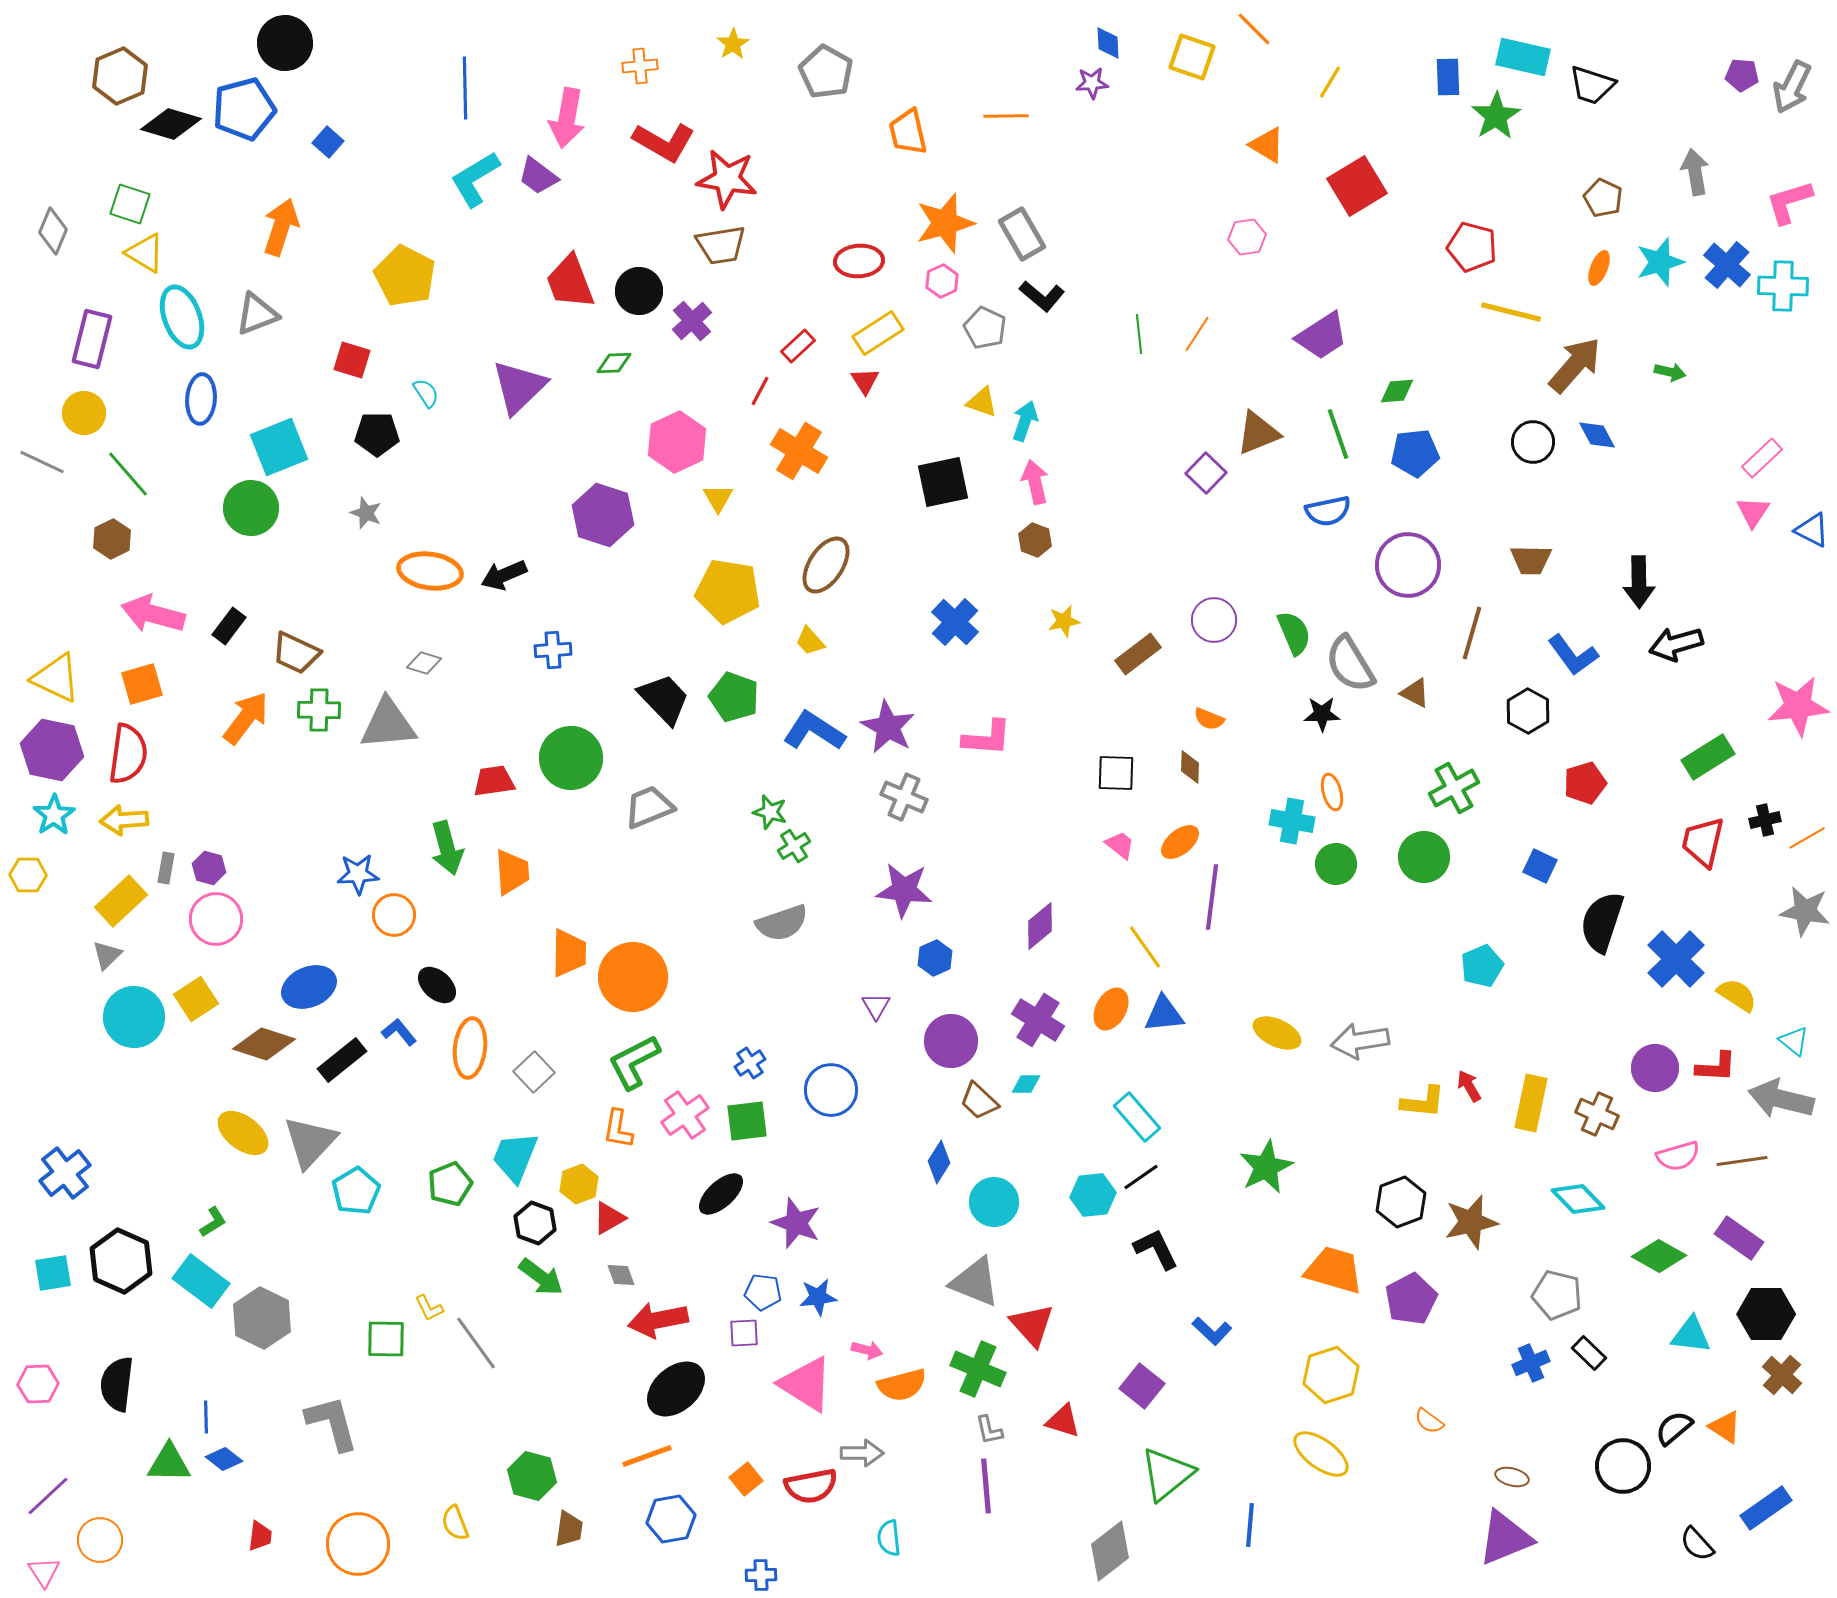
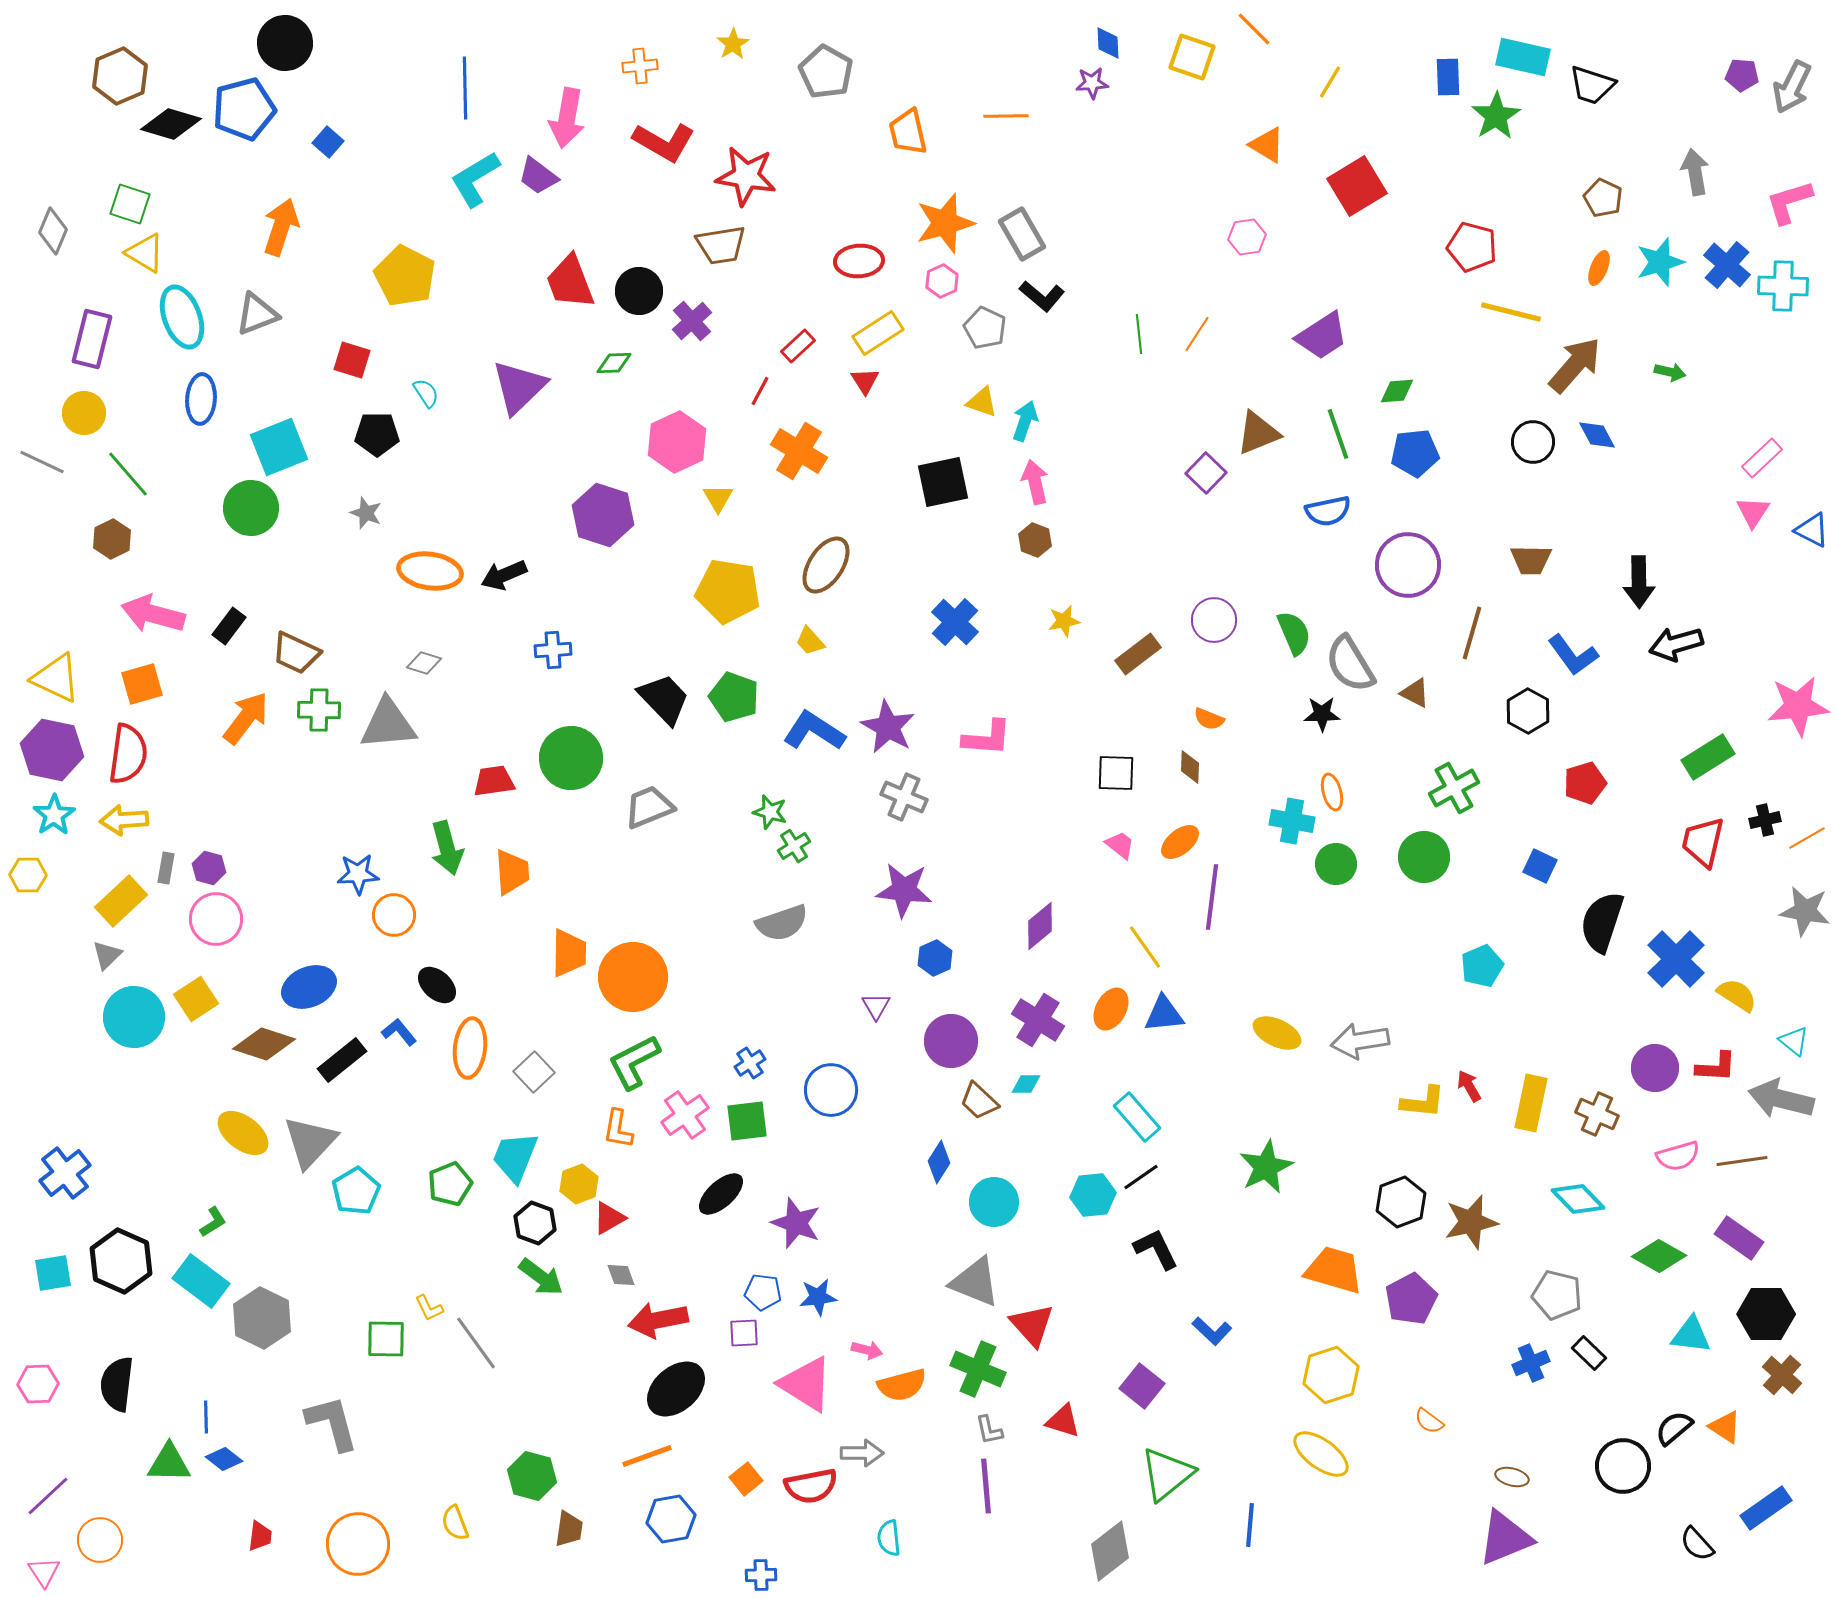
red star at (727, 179): moved 19 px right, 3 px up
